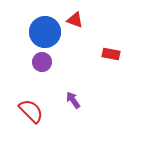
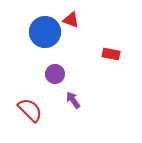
red triangle: moved 4 px left
purple circle: moved 13 px right, 12 px down
red semicircle: moved 1 px left, 1 px up
